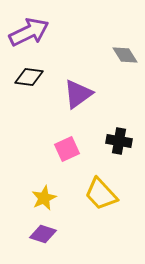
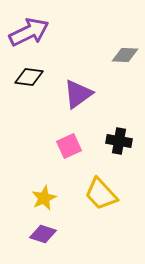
gray diamond: rotated 56 degrees counterclockwise
pink square: moved 2 px right, 3 px up
